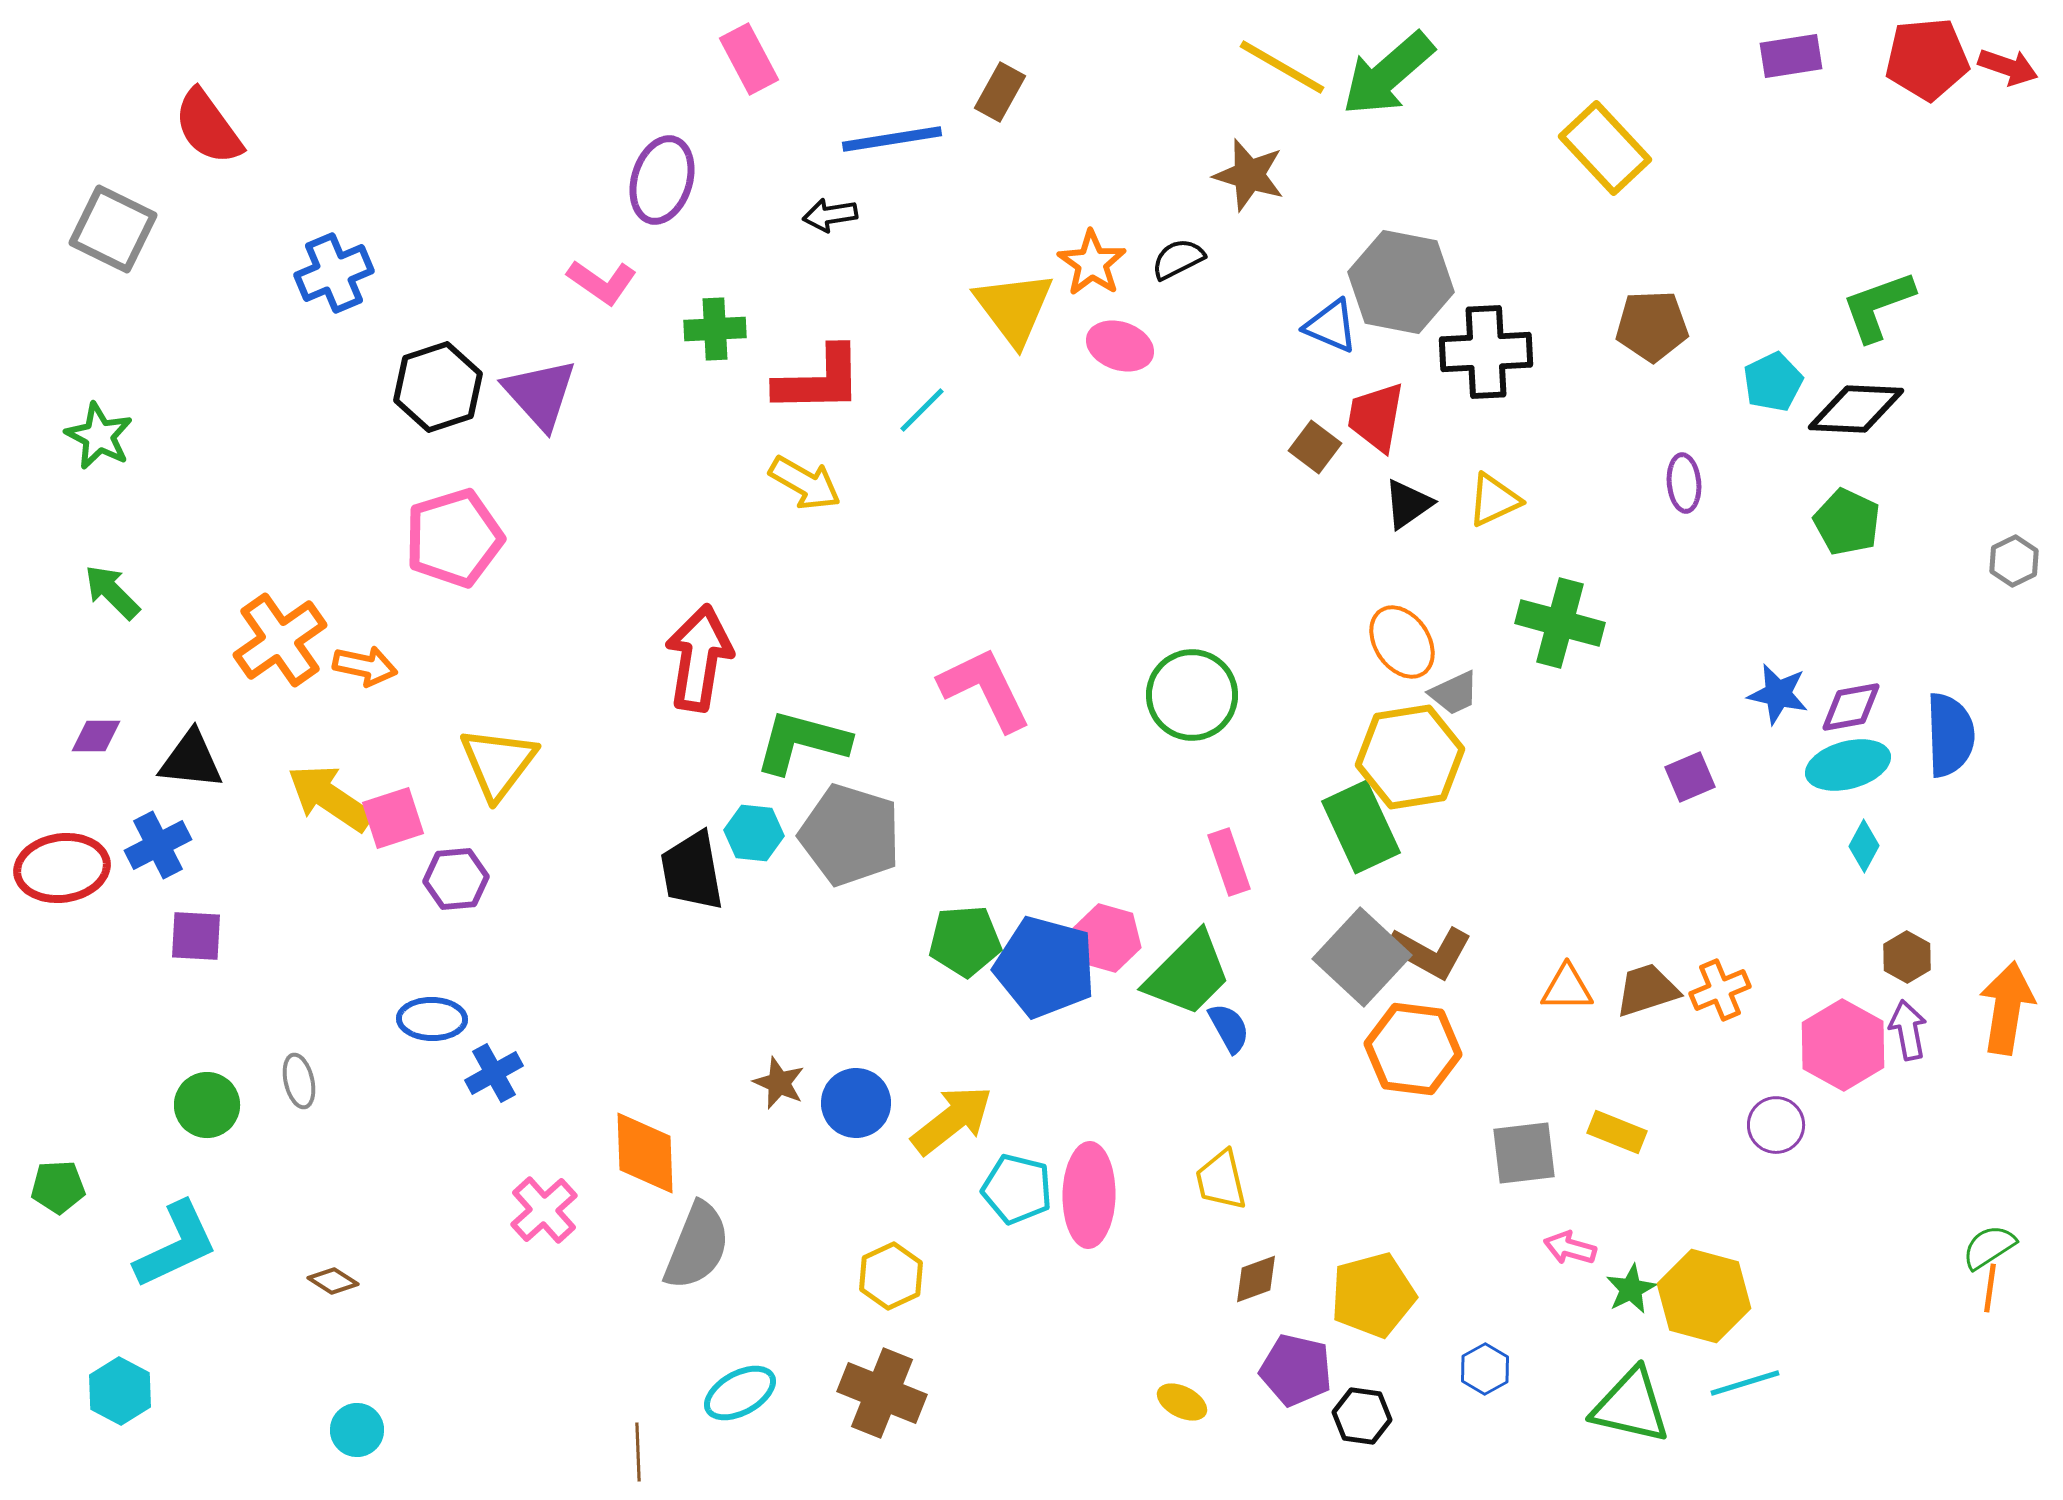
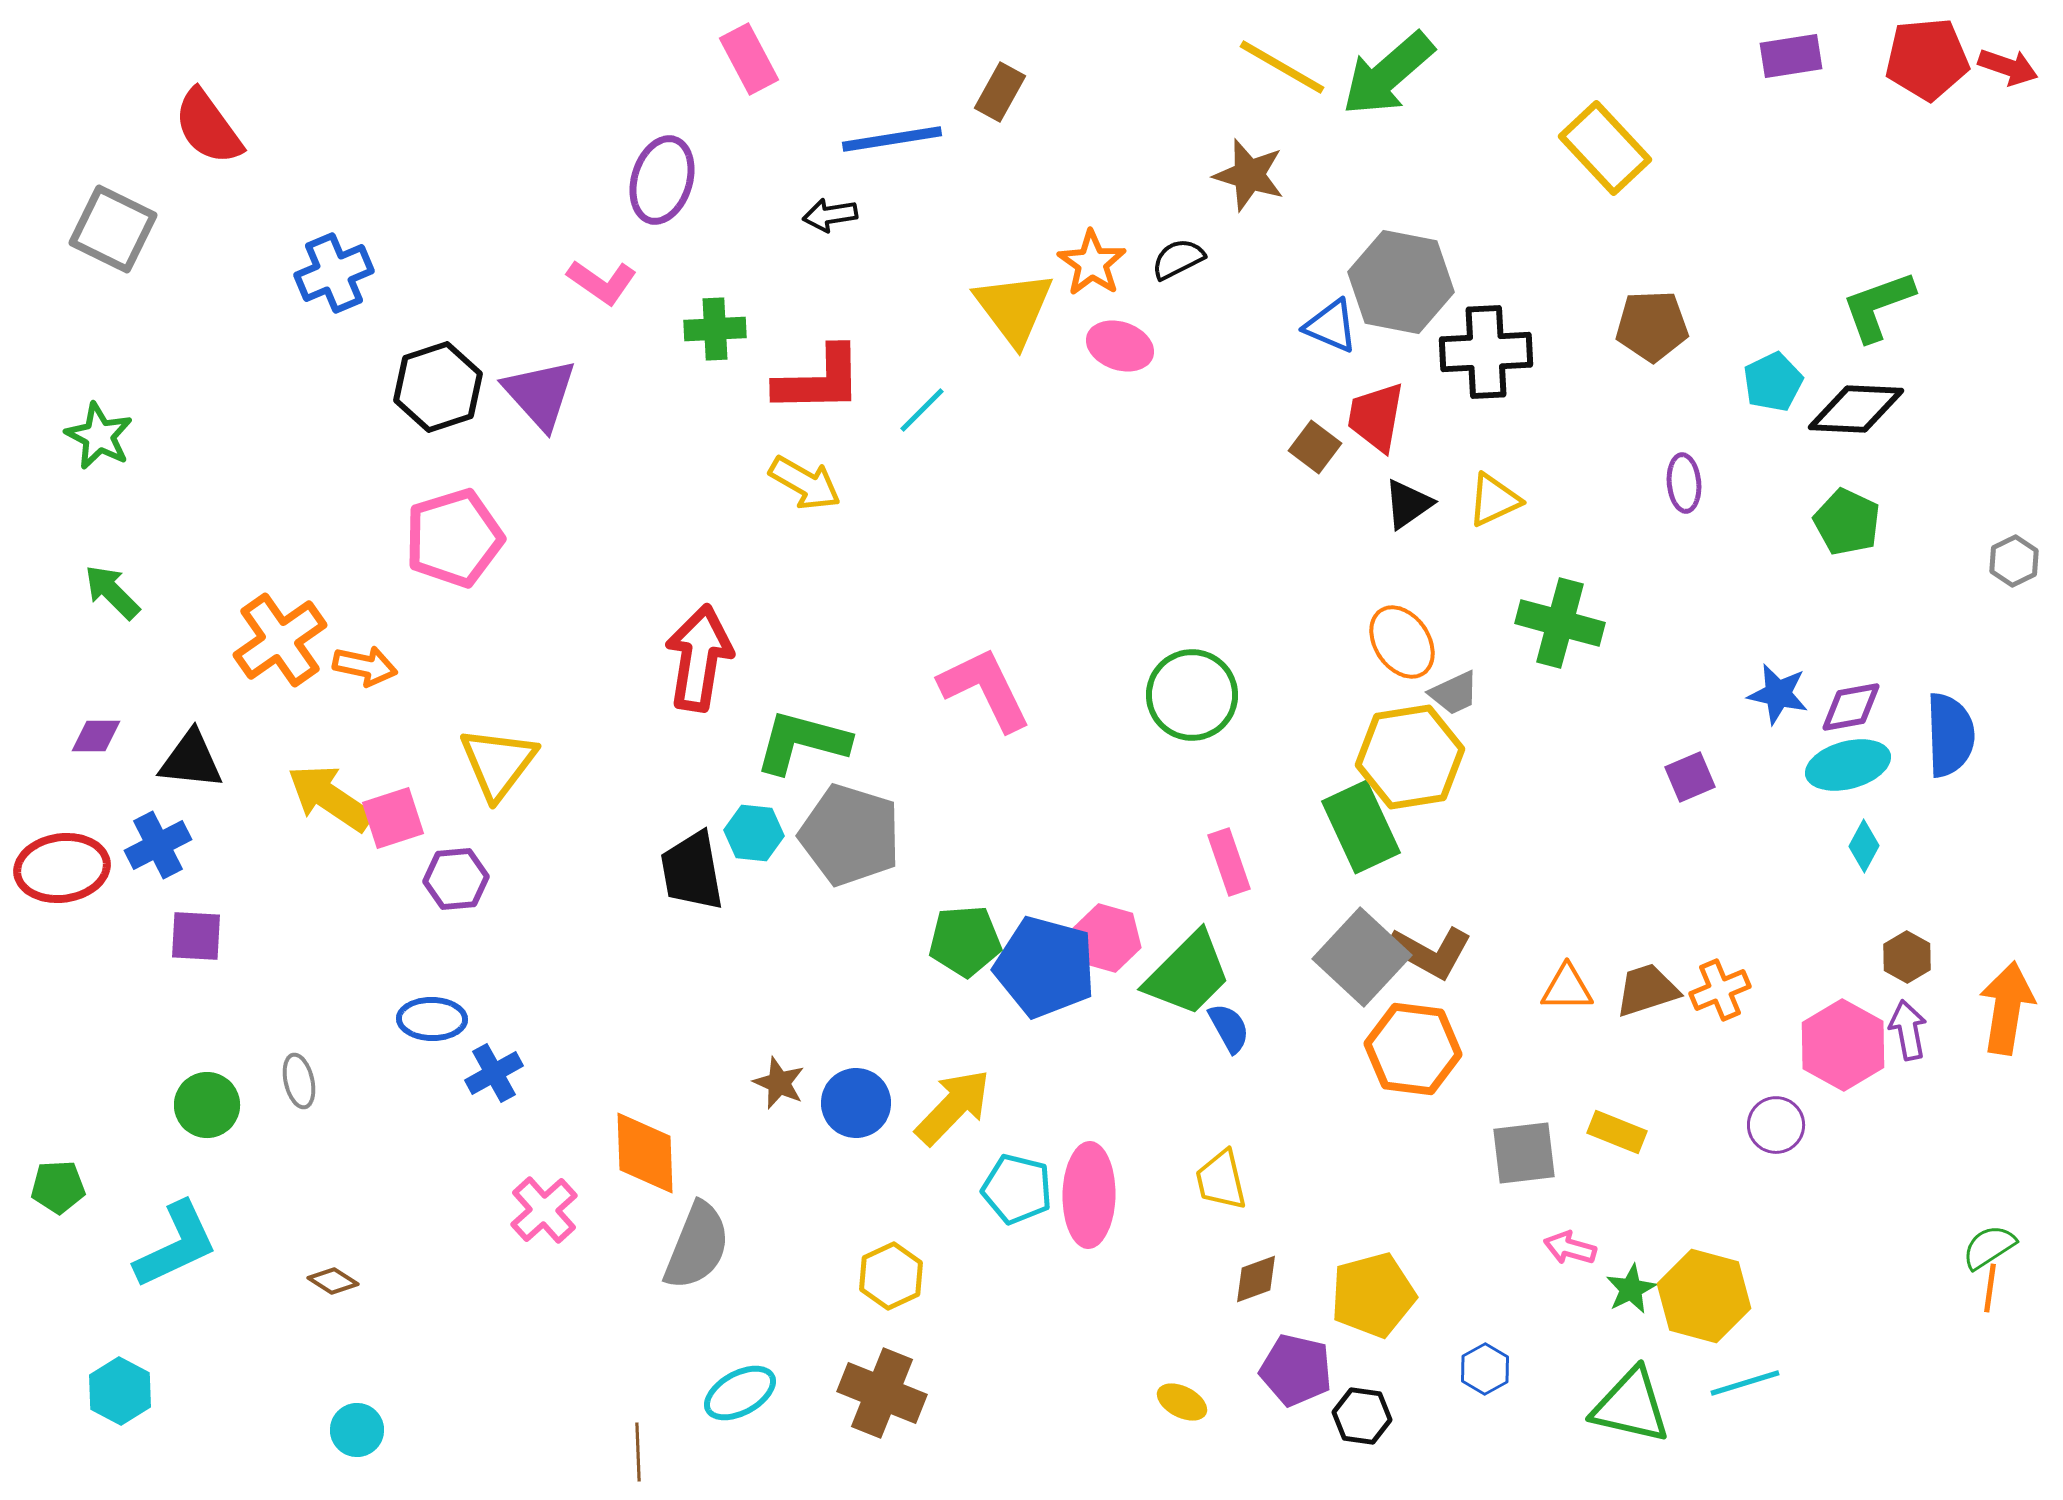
yellow arrow at (952, 1120): moved 1 px right, 13 px up; rotated 8 degrees counterclockwise
